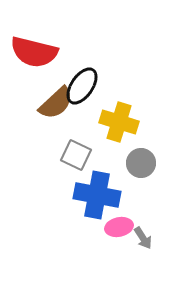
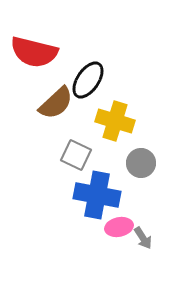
black ellipse: moved 6 px right, 6 px up
yellow cross: moved 4 px left, 1 px up
